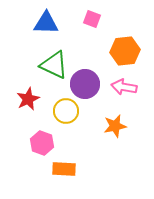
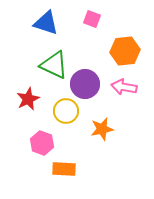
blue triangle: rotated 16 degrees clockwise
orange star: moved 13 px left, 3 px down
